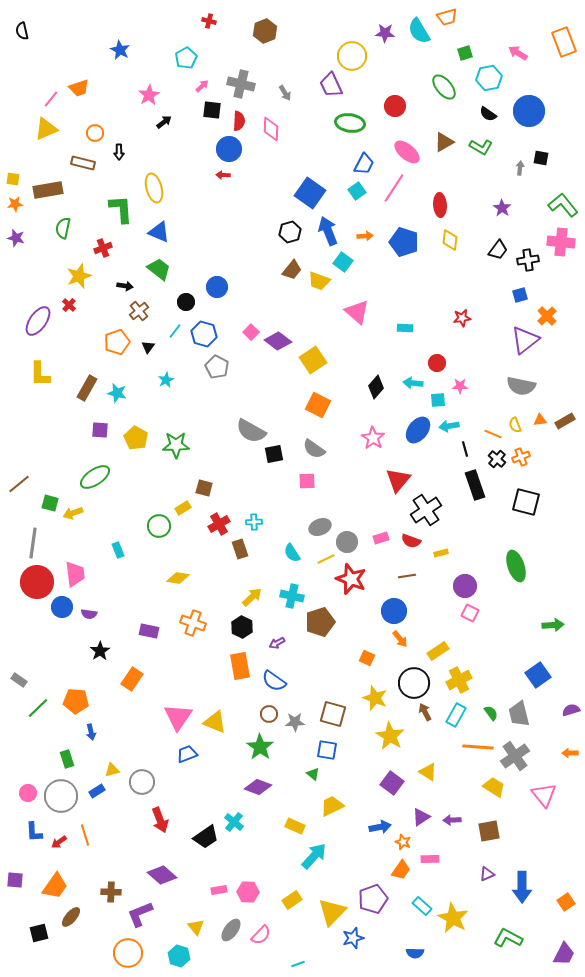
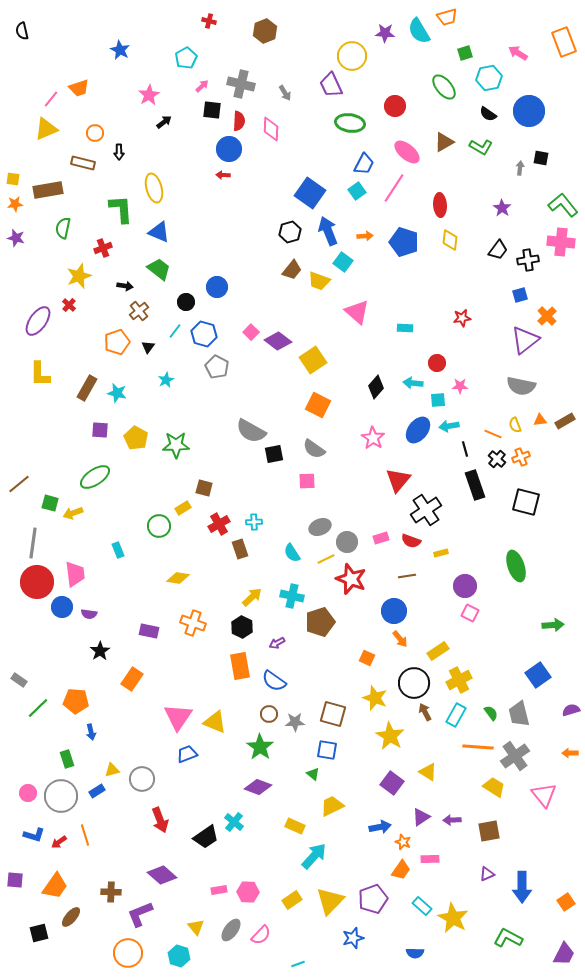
gray circle at (142, 782): moved 3 px up
blue L-shape at (34, 832): moved 3 px down; rotated 70 degrees counterclockwise
yellow triangle at (332, 912): moved 2 px left, 11 px up
